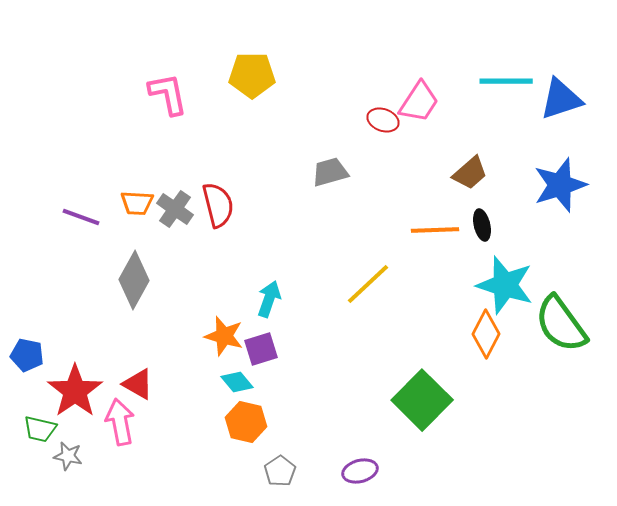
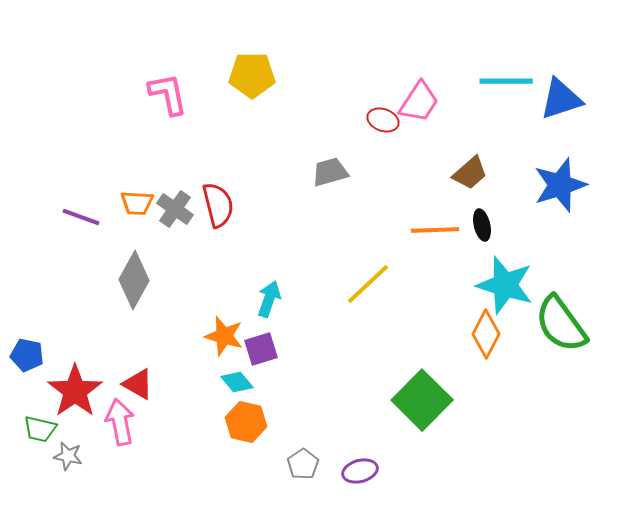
gray pentagon: moved 23 px right, 7 px up
